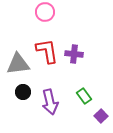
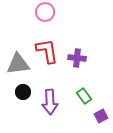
purple cross: moved 3 px right, 4 px down
purple arrow: rotated 10 degrees clockwise
purple square: rotated 16 degrees clockwise
